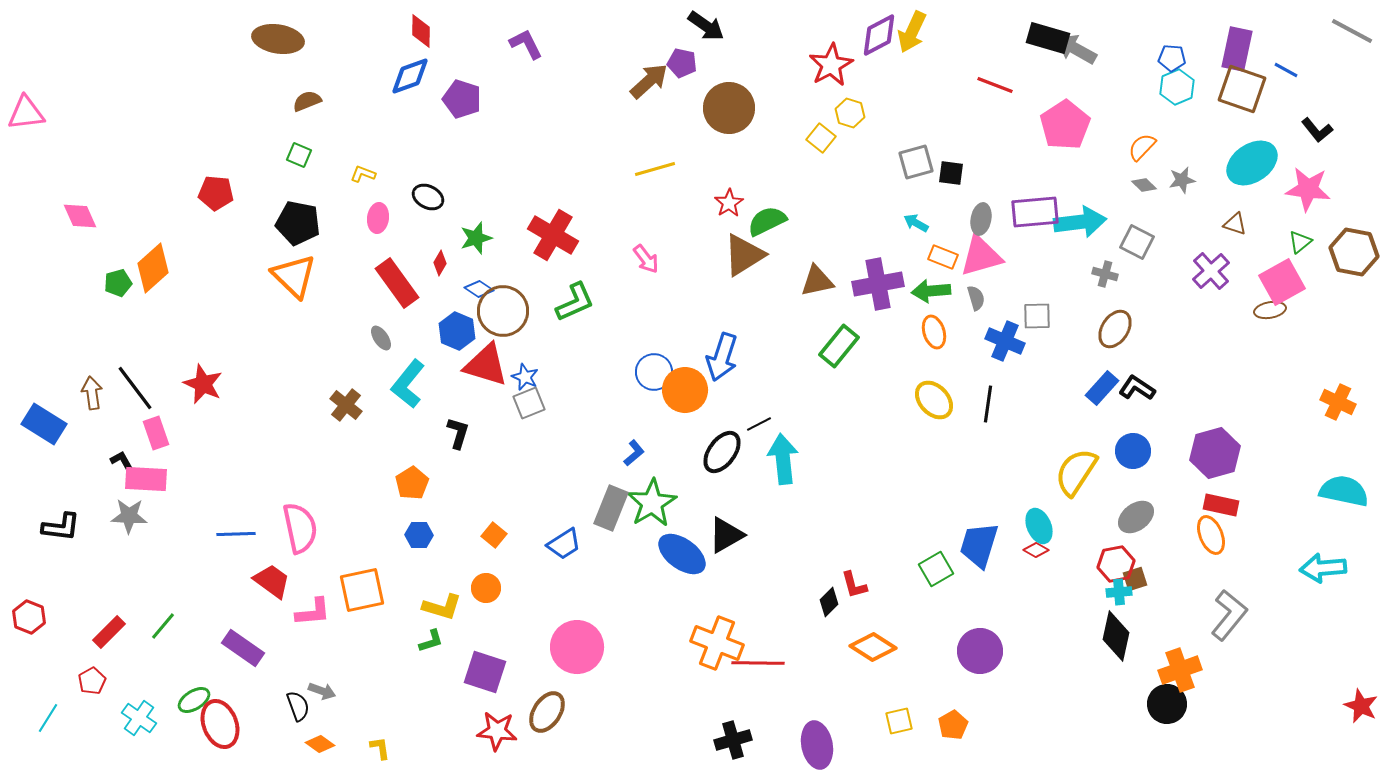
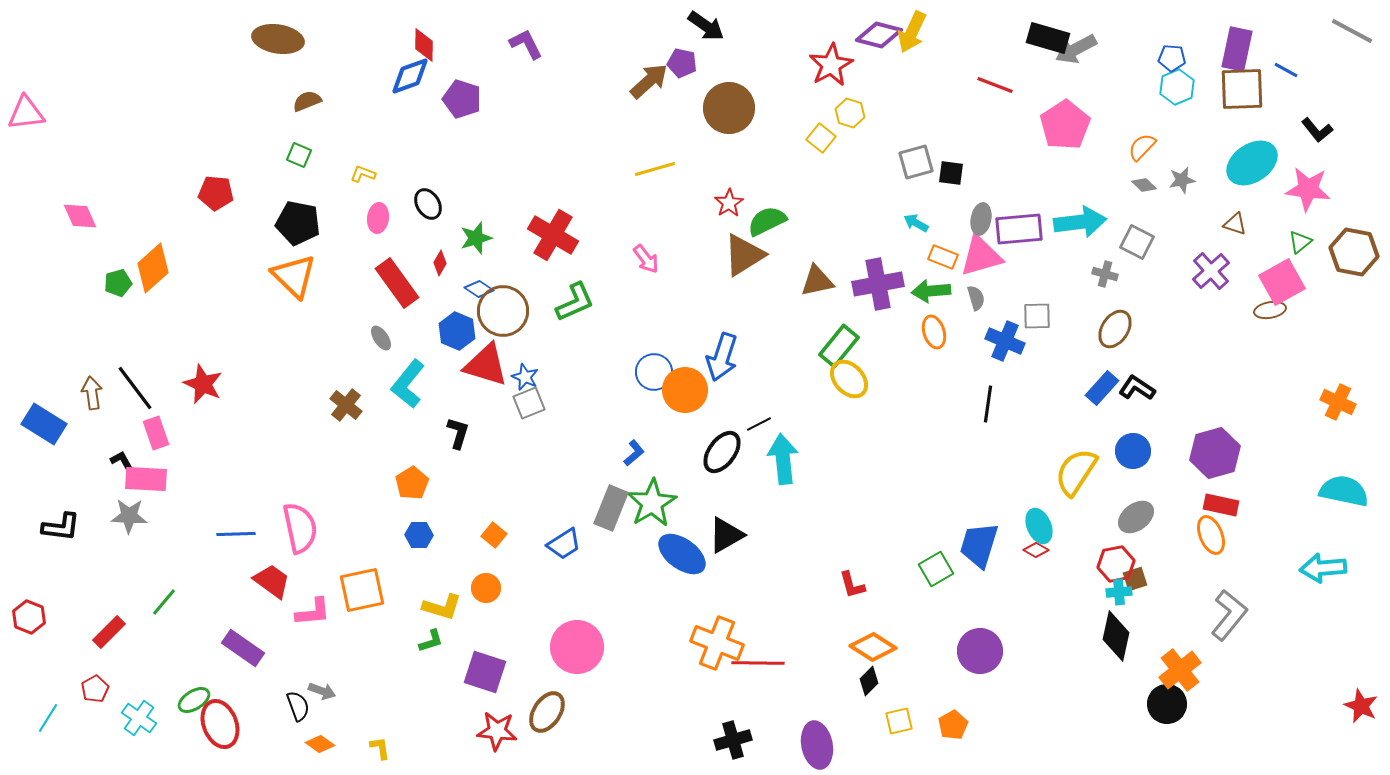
red diamond at (421, 31): moved 3 px right, 14 px down
purple diamond at (879, 35): rotated 42 degrees clockwise
gray arrow at (1076, 49): rotated 57 degrees counterclockwise
brown square at (1242, 89): rotated 21 degrees counterclockwise
black ellipse at (428, 197): moved 7 px down; rotated 32 degrees clockwise
purple rectangle at (1035, 212): moved 16 px left, 17 px down
yellow ellipse at (934, 400): moved 85 px left, 21 px up
red L-shape at (854, 585): moved 2 px left
black diamond at (829, 602): moved 40 px right, 79 px down
green line at (163, 626): moved 1 px right, 24 px up
orange cross at (1180, 670): rotated 18 degrees counterclockwise
red pentagon at (92, 681): moved 3 px right, 8 px down
